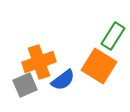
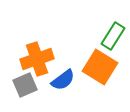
orange cross: moved 2 px left, 3 px up
orange square: moved 1 px right, 1 px down
